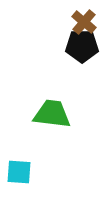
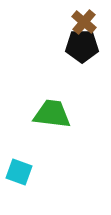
cyan square: rotated 16 degrees clockwise
